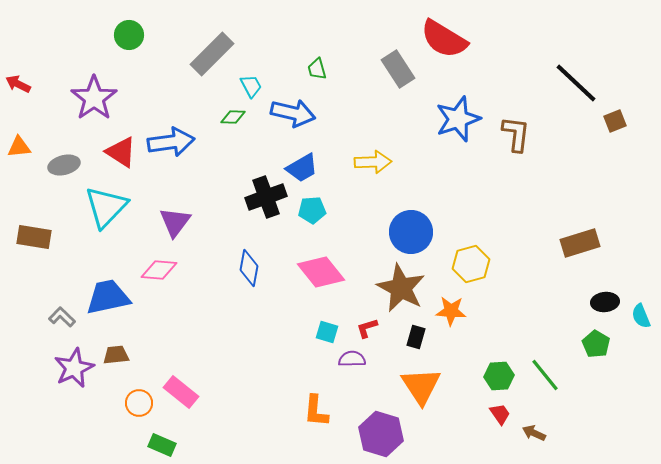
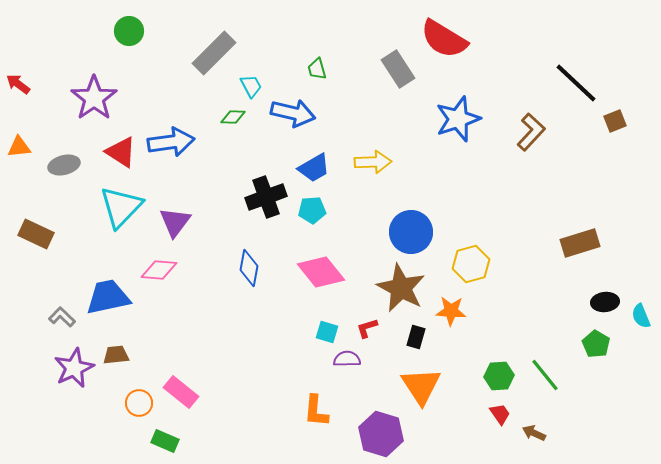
green circle at (129, 35): moved 4 px up
gray rectangle at (212, 54): moved 2 px right, 1 px up
red arrow at (18, 84): rotated 10 degrees clockwise
brown L-shape at (516, 134): moved 15 px right, 2 px up; rotated 36 degrees clockwise
blue trapezoid at (302, 168): moved 12 px right
cyan triangle at (106, 207): moved 15 px right
brown rectangle at (34, 237): moved 2 px right, 3 px up; rotated 16 degrees clockwise
purple semicircle at (352, 359): moved 5 px left
green rectangle at (162, 445): moved 3 px right, 4 px up
